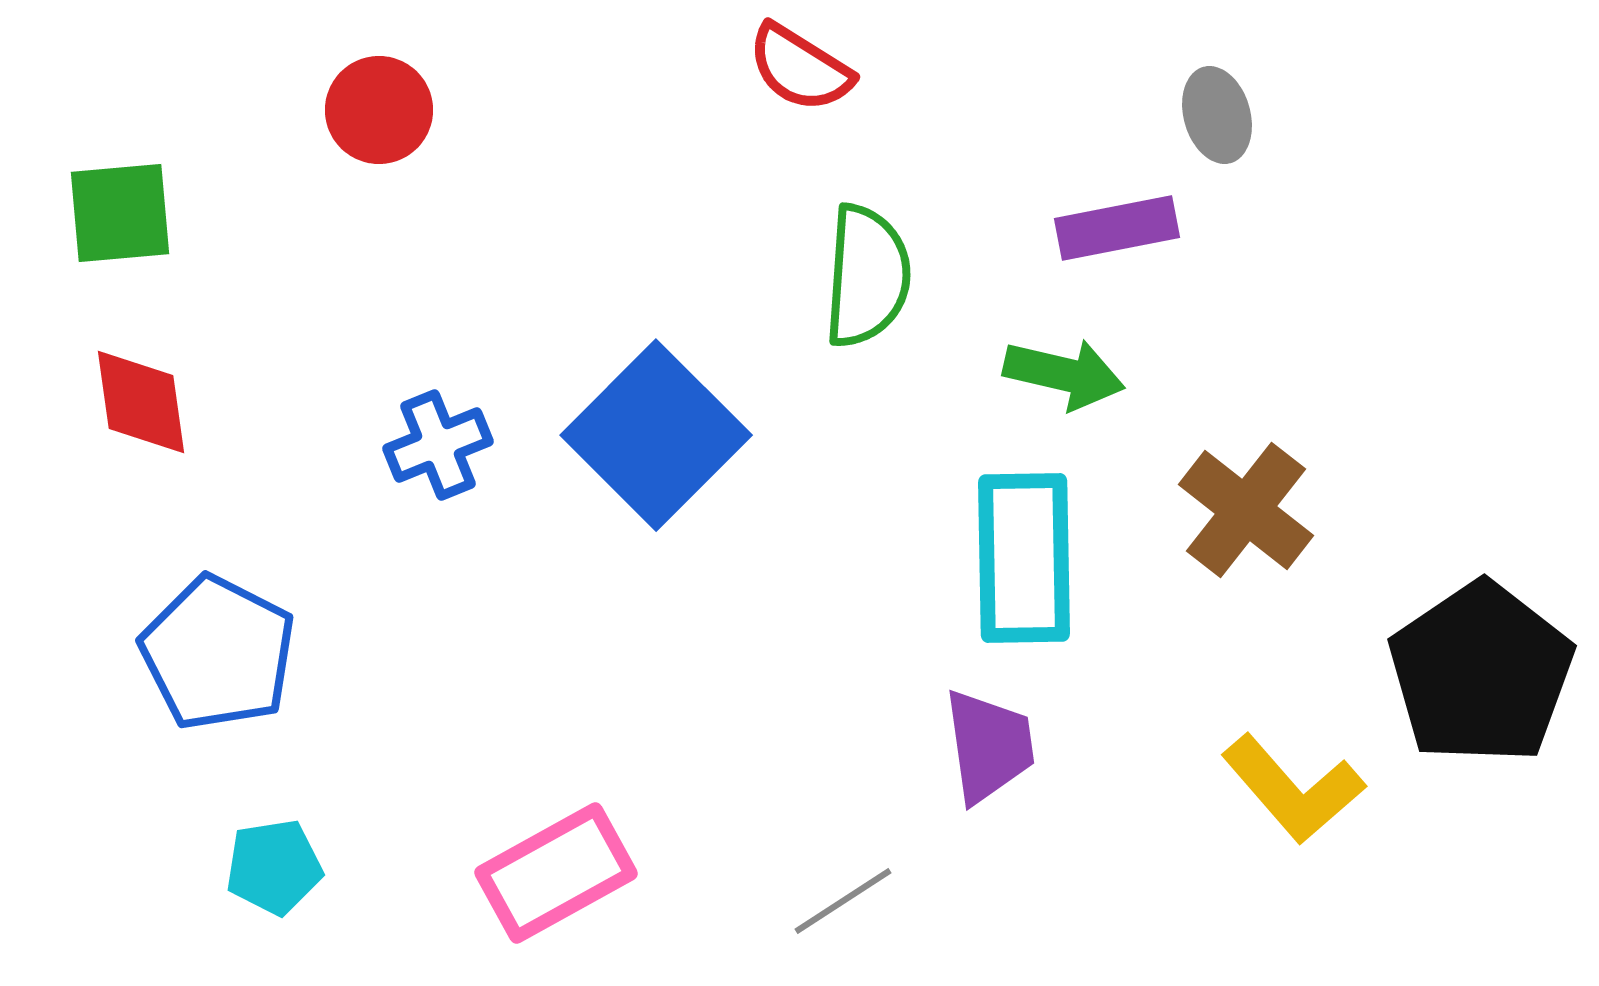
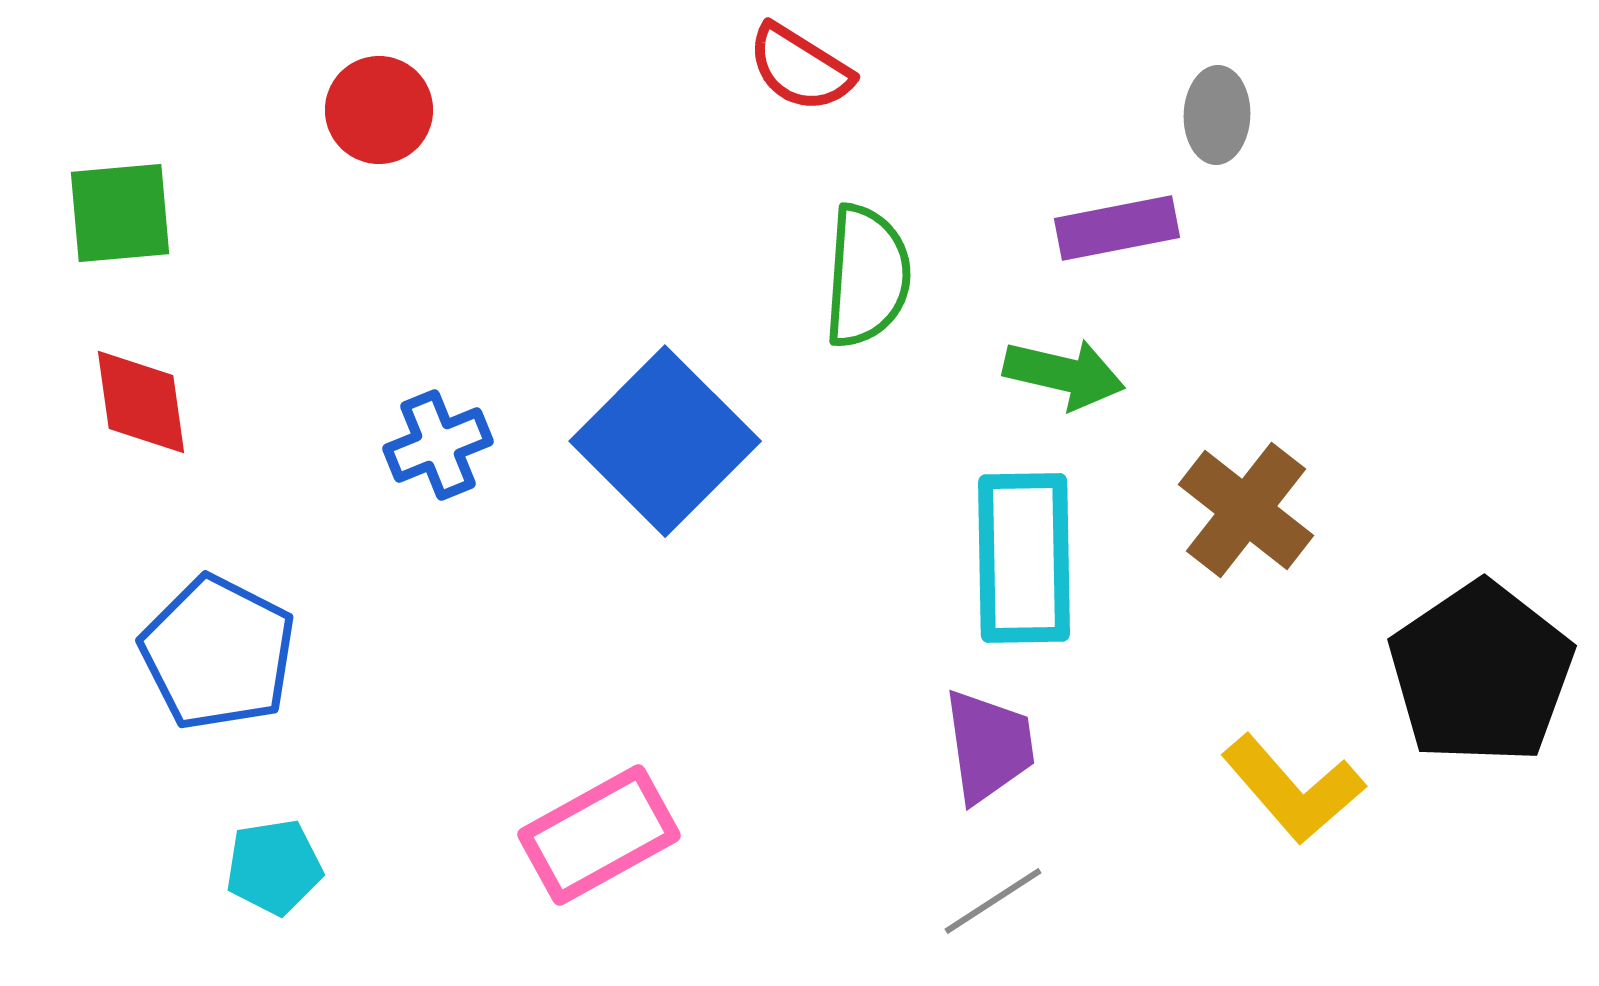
gray ellipse: rotated 18 degrees clockwise
blue square: moved 9 px right, 6 px down
pink rectangle: moved 43 px right, 38 px up
gray line: moved 150 px right
